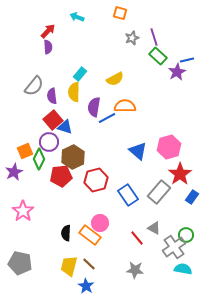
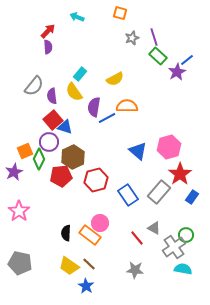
blue line at (187, 60): rotated 24 degrees counterclockwise
yellow semicircle at (74, 92): rotated 36 degrees counterclockwise
orange semicircle at (125, 106): moved 2 px right
pink star at (23, 211): moved 4 px left
yellow trapezoid at (69, 266): rotated 70 degrees counterclockwise
